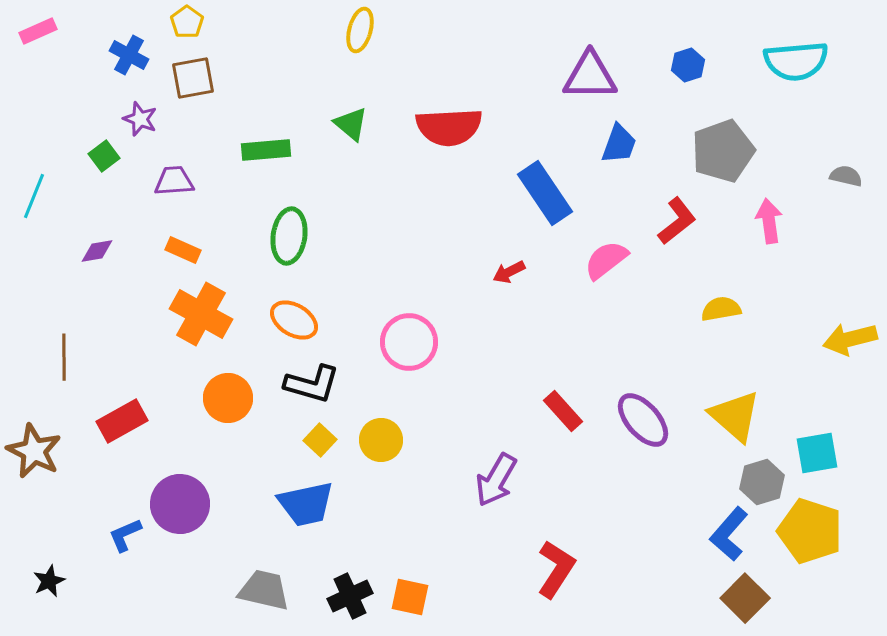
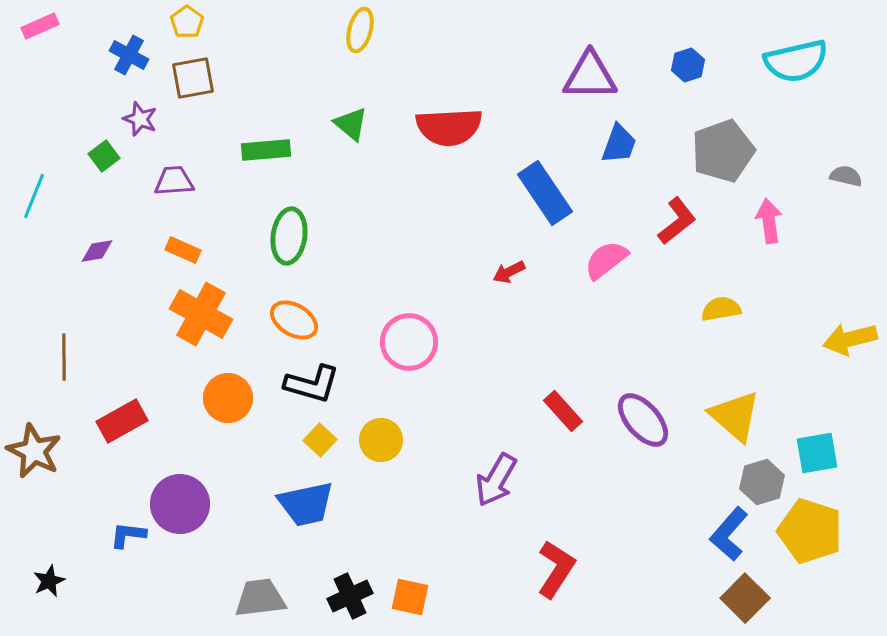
pink rectangle at (38, 31): moved 2 px right, 5 px up
cyan semicircle at (796, 61): rotated 8 degrees counterclockwise
blue L-shape at (125, 535): moved 3 px right; rotated 30 degrees clockwise
gray trapezoid at (264, 590): moved 4 px left, 8 px down; rotated 20 degrees counterclockwise
